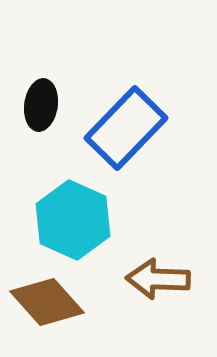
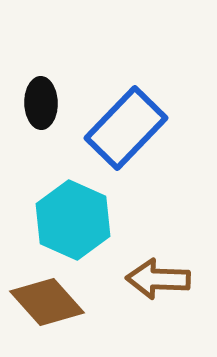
black ellipse: moved 2 px up; rotated 9 degrees counterclockwise
